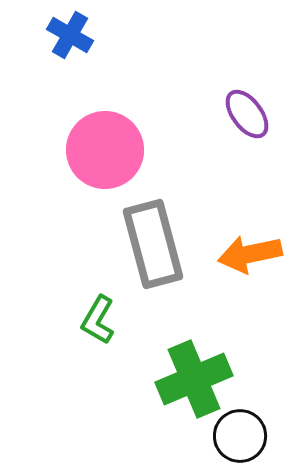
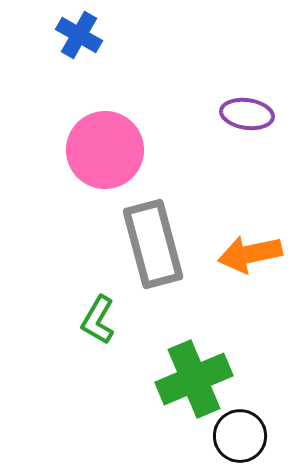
blue cross: moved 9 px right
purple ellipse: rotated 45 degrees counterclockwise
